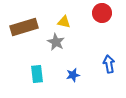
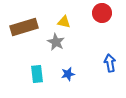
blue arrow: moved 1 px right, 1 px up
blue star: moved 5 px left, 1 px up
